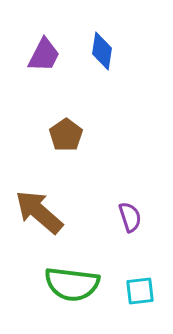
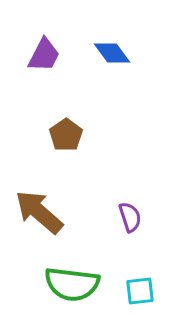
blue diamond: moved 10 px right, 2 px down; rotated 45 degrees counterclockwise
